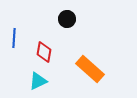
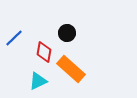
black circle: moved 14 px down
blue line: rotated 42 degrees clockwise
orange rectangle: moved 19 px left
